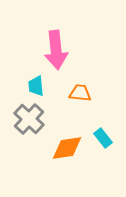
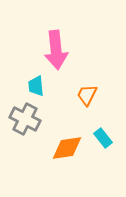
orange trapezoid: moved 7 px right, 2 px down; rotated 70 degrees counterclockwise
gray cross: moved 4 px left; rotated 16 degrees counterclockwise
